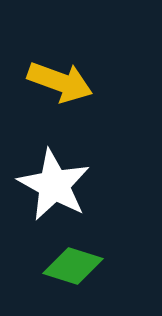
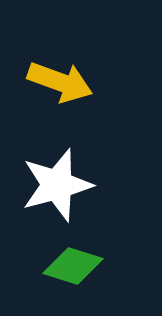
white star: moved 3 px right; rotated 28 degrees clockwise
